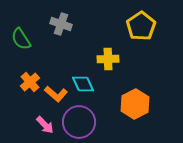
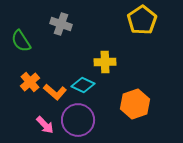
yellow pentagon: moved 1 px right, 6 px up
green semicircle: moved 2 px down
yellow cross: moved 3 px left, 3 px down
cyan diamond: moved 1 px down; rotated 40 degrees counterclockwise
orange L-shape: moved 1 px left, 2 px up
orange hexagon: rotated 8 degrees clockwise
purple circle: moved 1 px left, 2 px up
